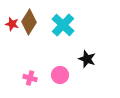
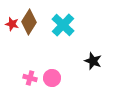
black star: moved 6 px right, 2 px down
pink circle: moved 8 px left, 3 px down
